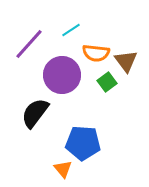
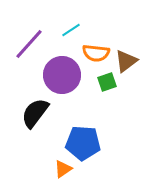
brown triangle: rotated 30 degrees clockwise
green square: rotated 18 degrees clockwise
orange triangle: rotated 36 degrees clockwise
